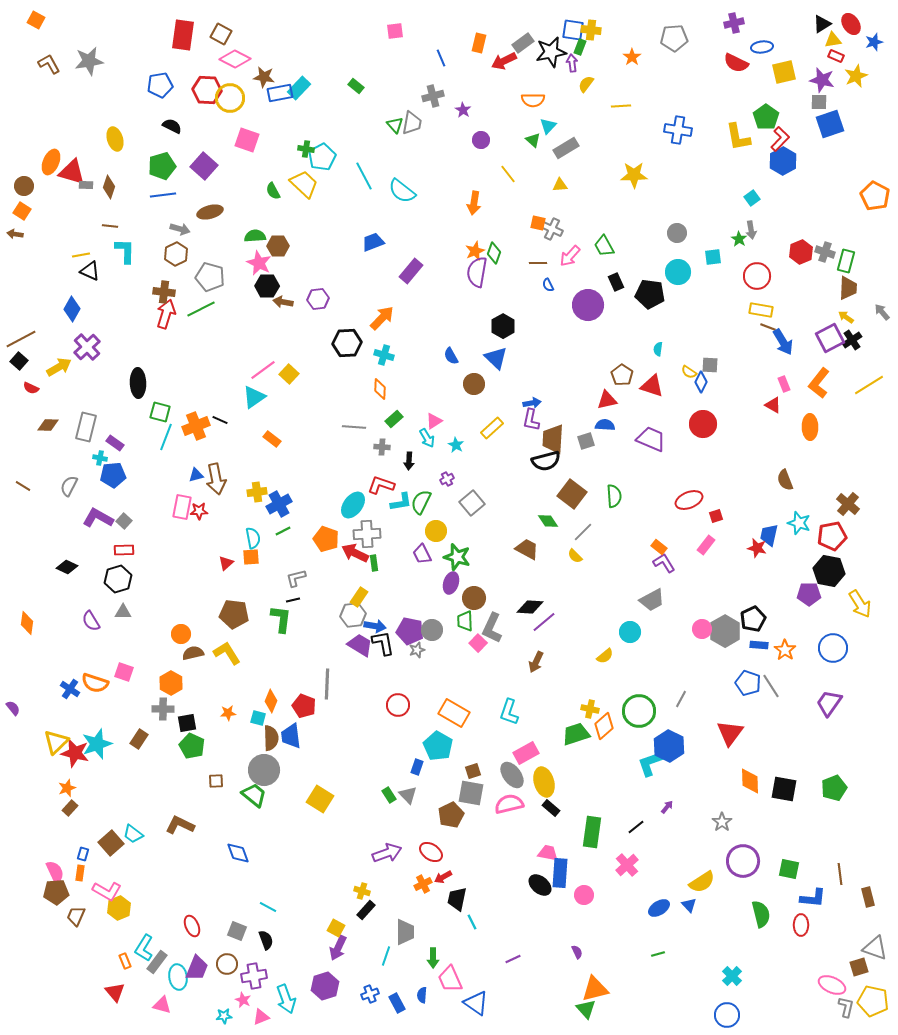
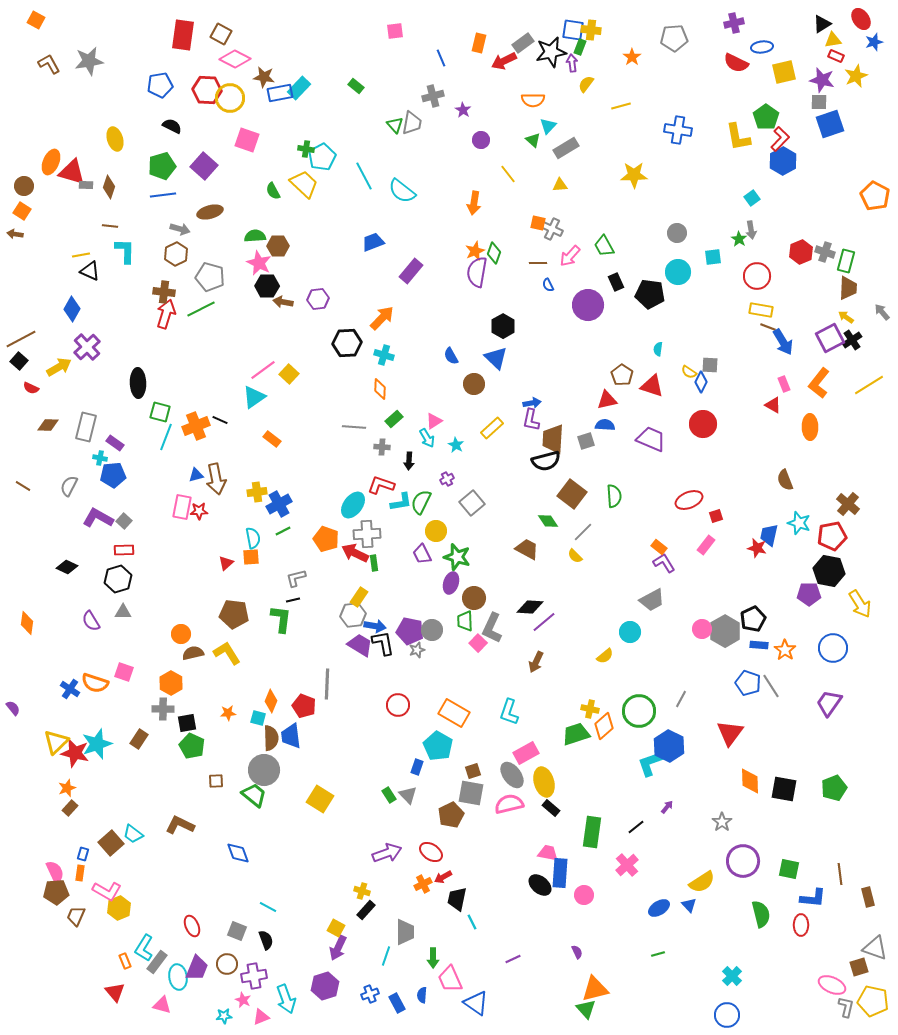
red ellipse at (851, 24): moved 10 px right, 5 px up
yellow line at (621, 106): rotated 12 degrees counterclockwise
